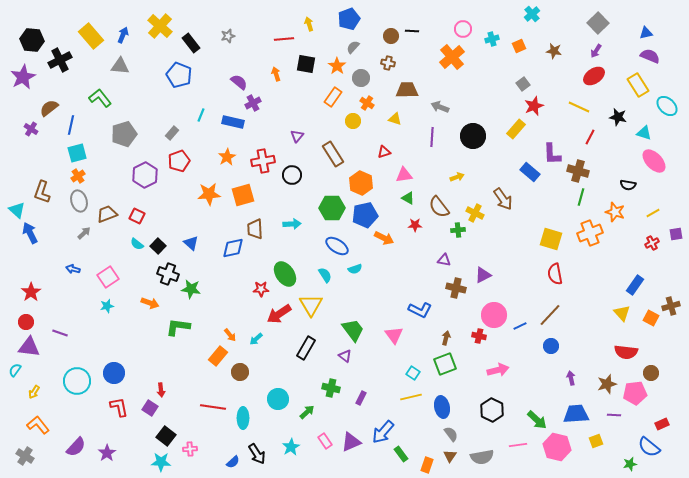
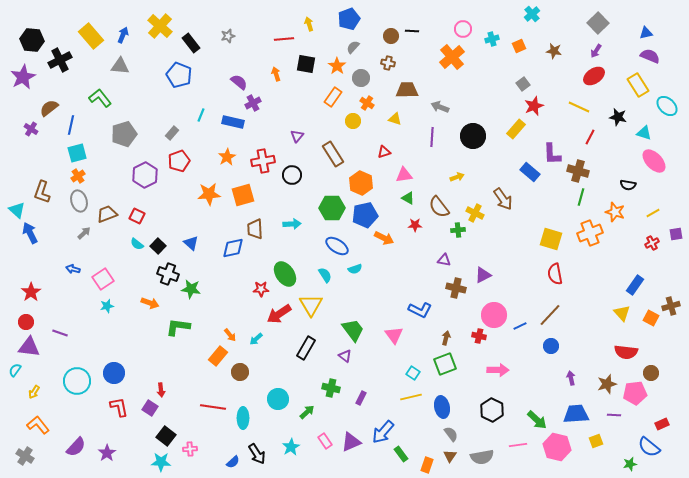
pink square at (108, 277): moved 5 px left, 2 px down
pink arrow at (498, 370): rotated 15 degrees clockwise
